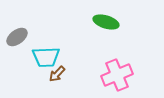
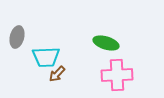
green ellipse: moved 21 px down
gray ellipse: rotated 40 degrees counterclockwise
pink cross: rotated 20 degrees clockwise
